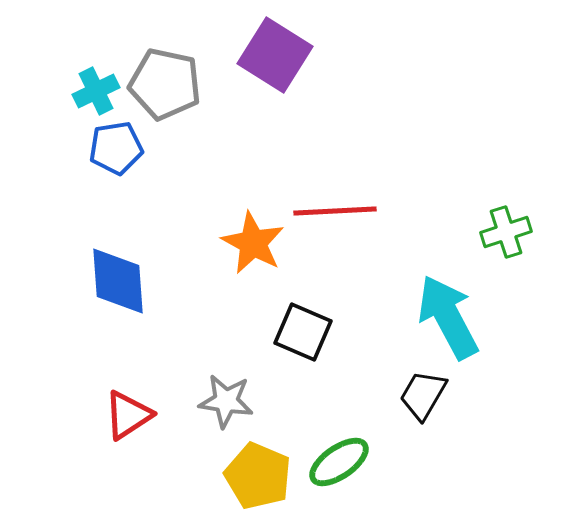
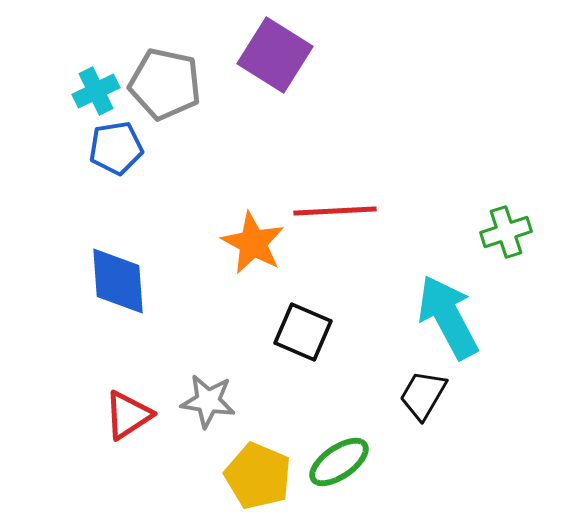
gray star: moved 18 px left
